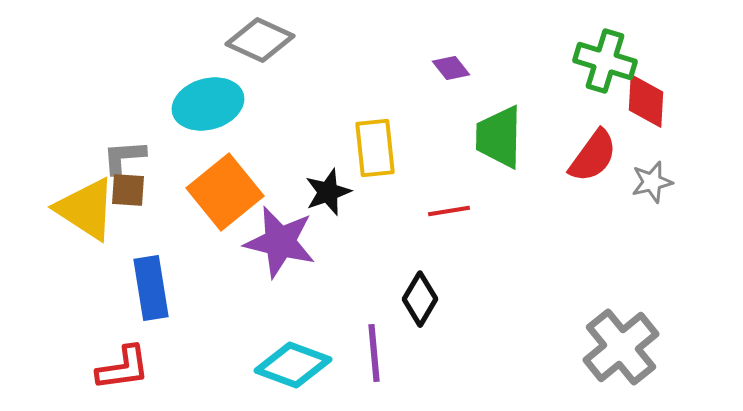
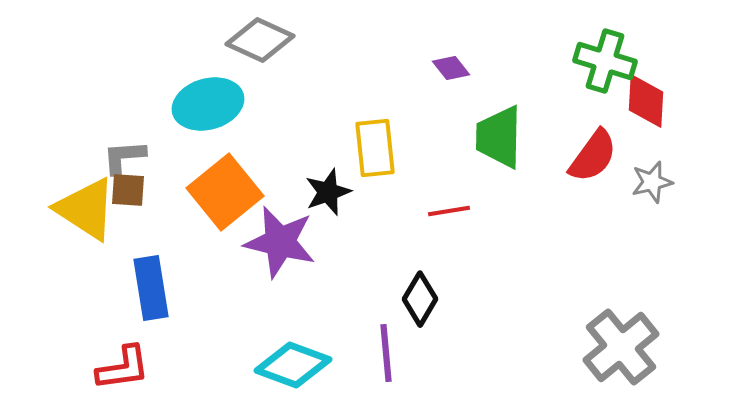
purple line: moved 12 px right
